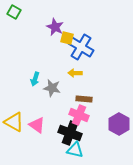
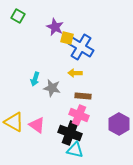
green square: moved 4 px right, 4 px down
brown rectangle: moved 1 px left, 3 px up
